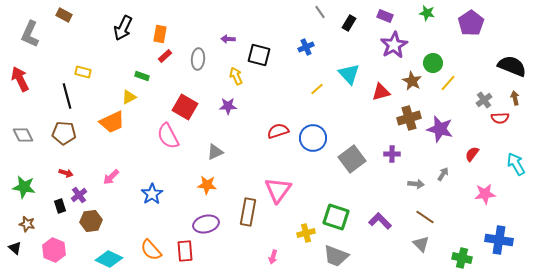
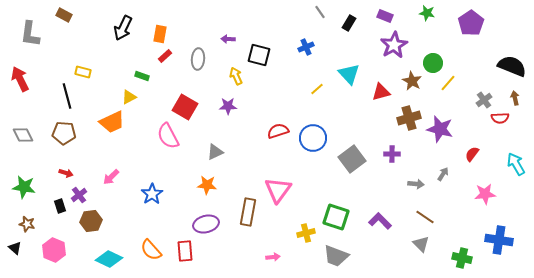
gray L-shape at (30, 34): rotated 16 degrees counterclockwise
pink arrow at (273, 257): rotated 112 degrees counterclockwise
